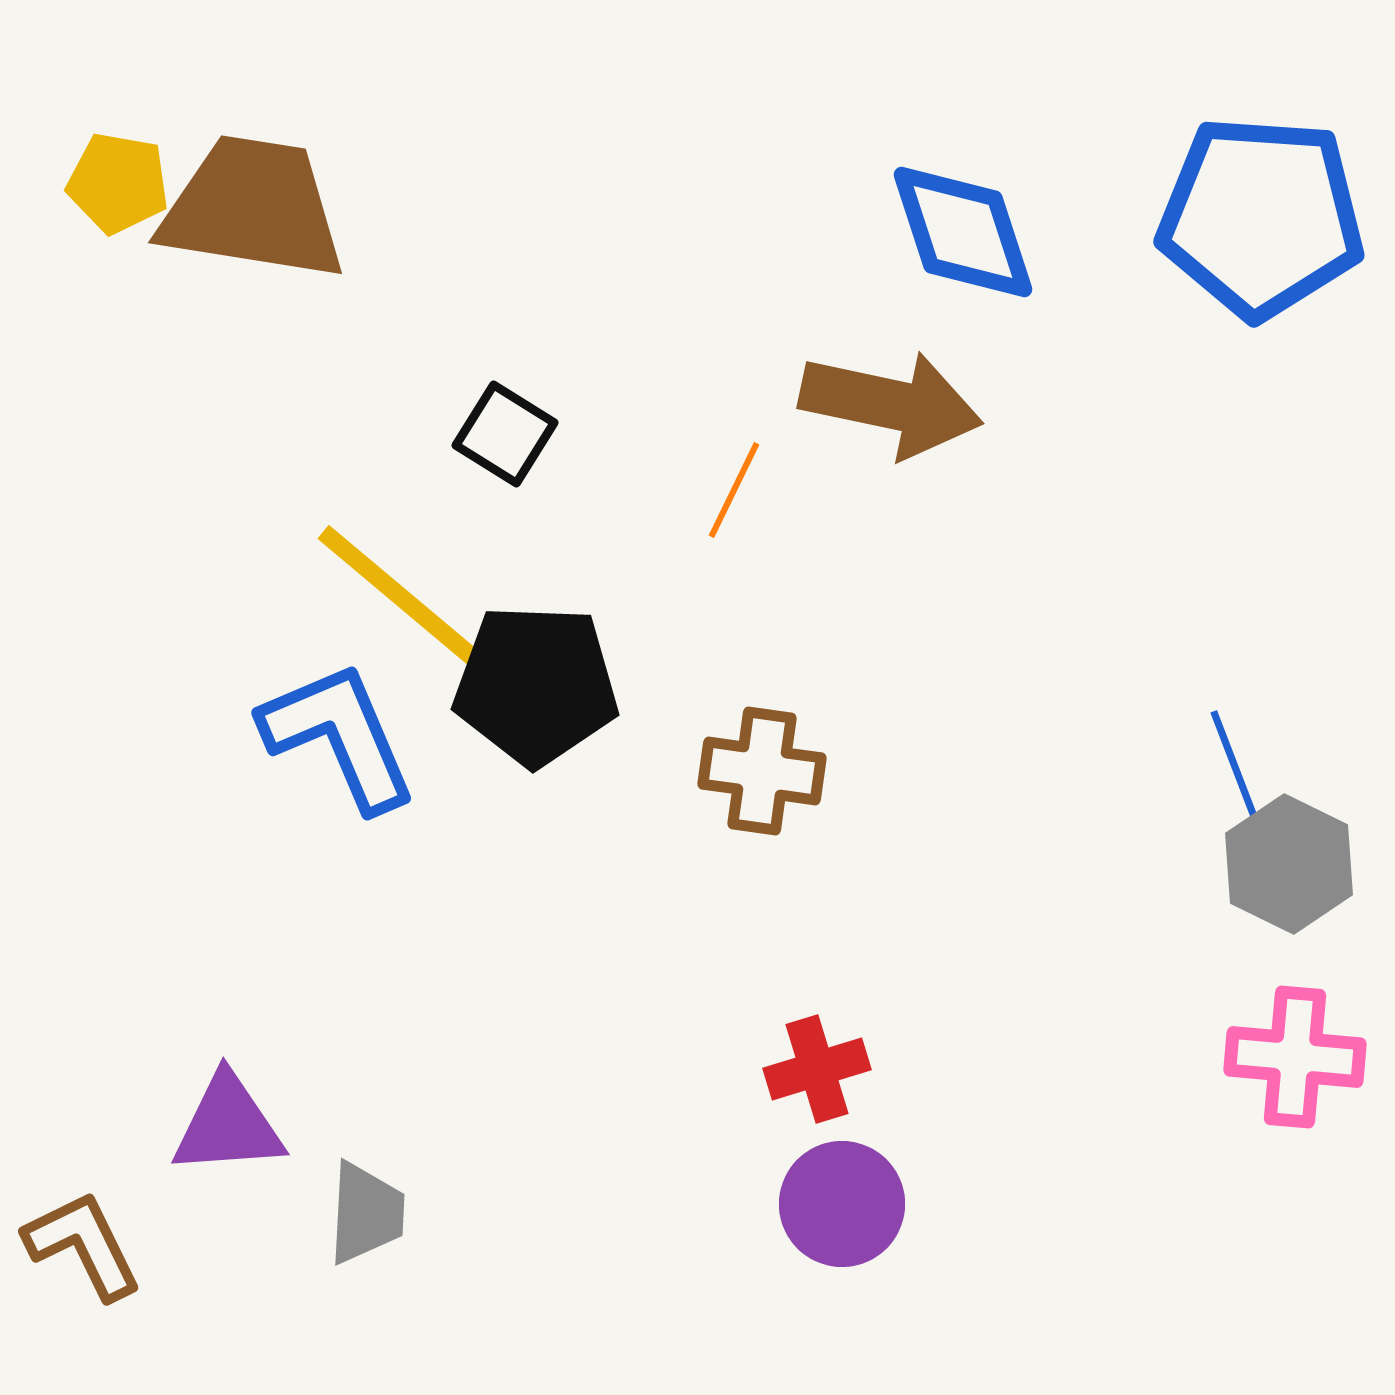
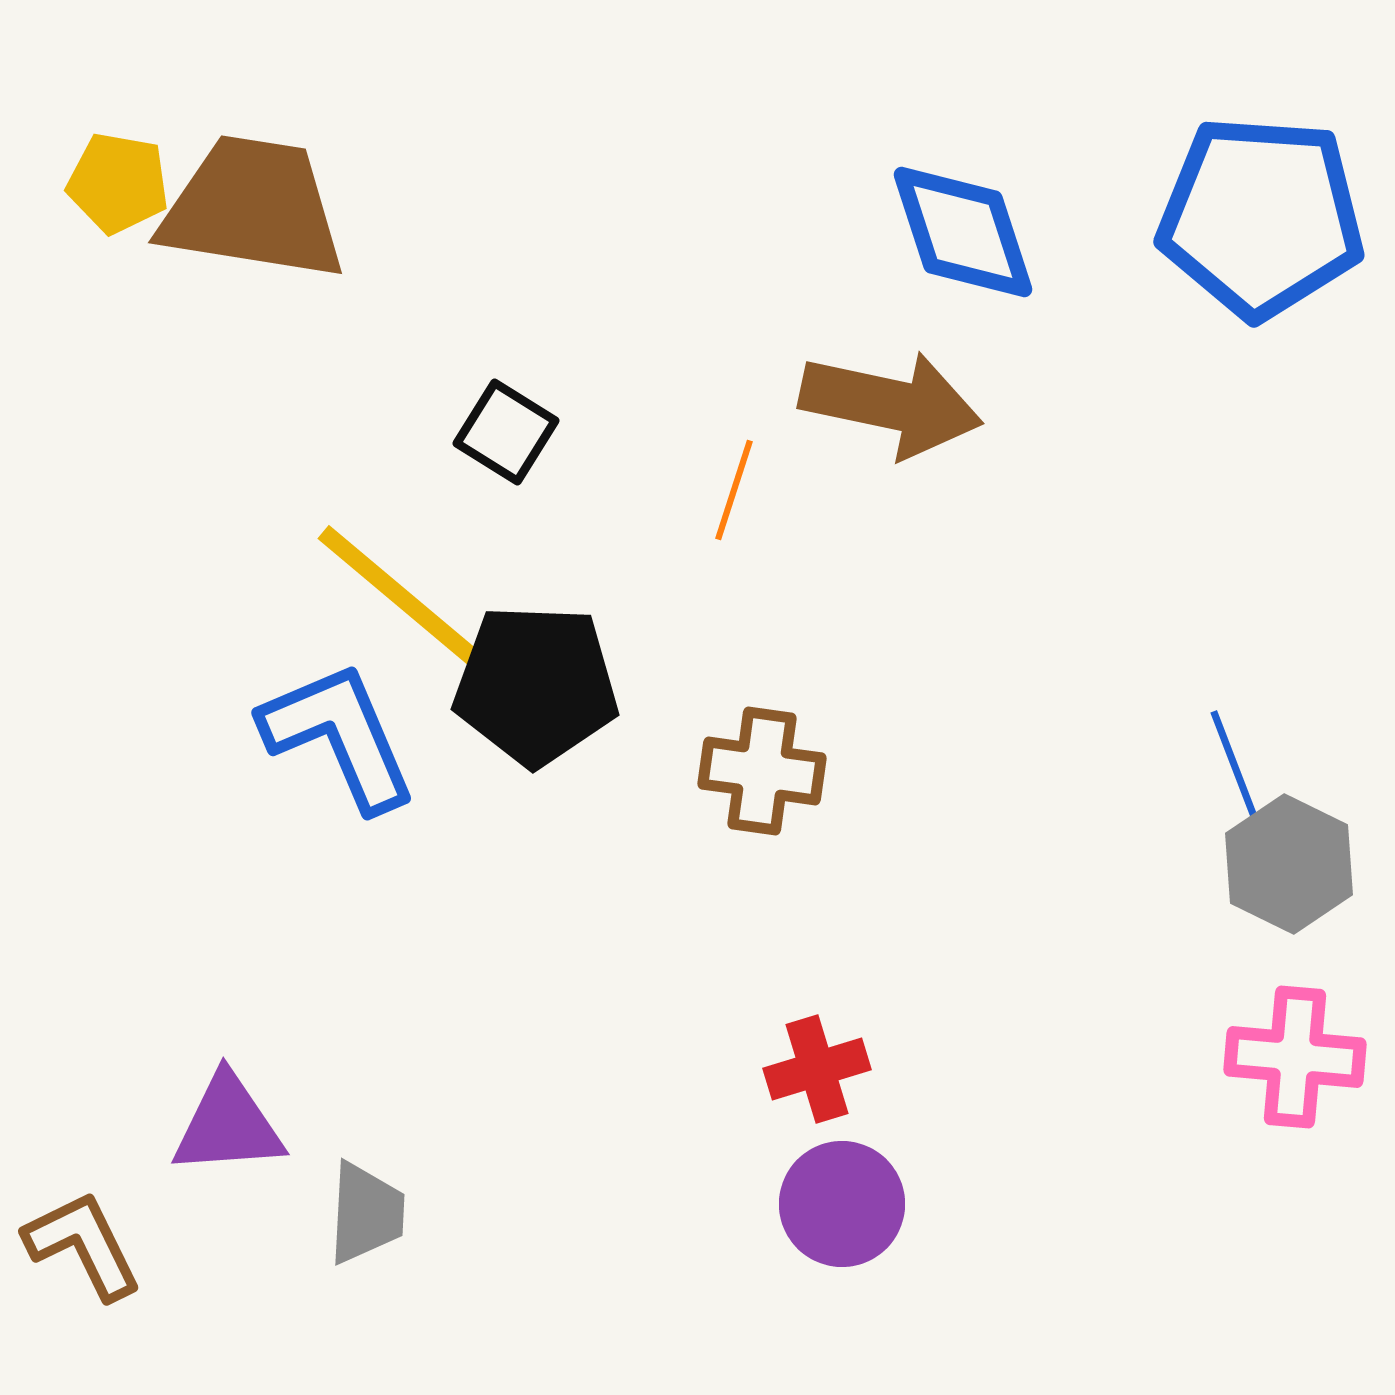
black square: moved 1 px right, 2 px up
orange line: rotated 8 degrees counterclockwise
